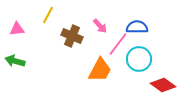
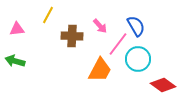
blue semicircle: moved 1 px left, 1 px up; rotated 60 degrees clockwise
brown cross: rotated 20 degrees counterclockwise
cyan circle: moved 1 px left
